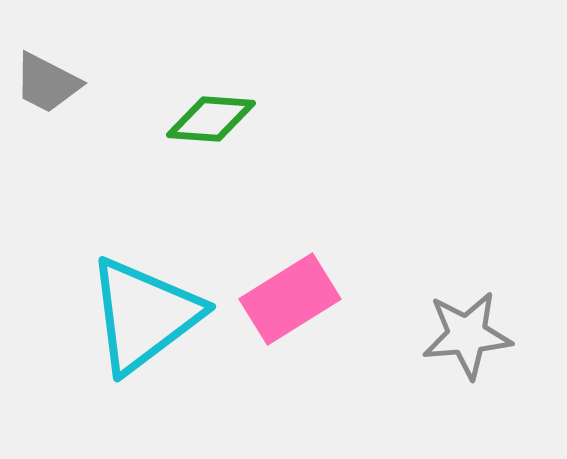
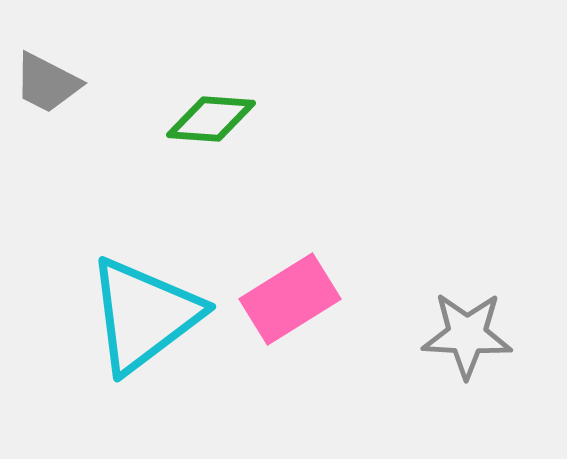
gray star: rotated 8 degrees clockwise
